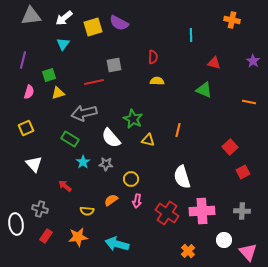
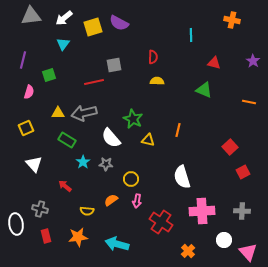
yellow triangle at (58, 93): moved 20 px down; rotated 16 degrees clockwise
green rectangle at (70, 139): moved 3 px left, 1 px down
red cross at (167, 213): moved 6 px left, 9 px down
red rectangle at (46, 236): rotated 48 degrees counterclockwise
